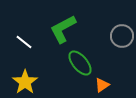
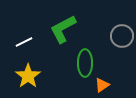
white line: rotated 66 degrees counterclockwise
green ellipse: moved 5 px right; rotated 40 degrees clockwise
yellow star: moved 3 px right, 6 px up
